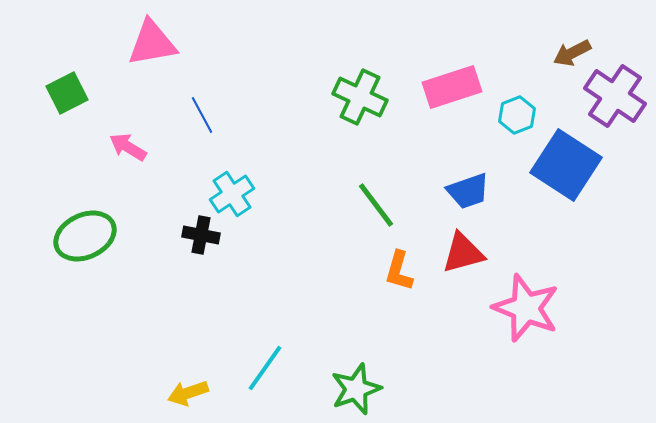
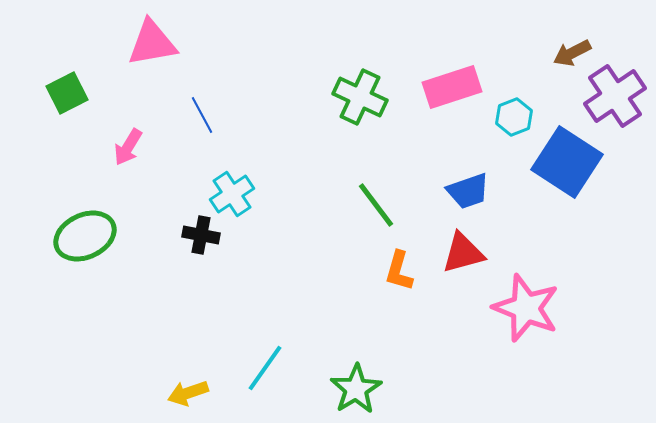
purple cross: rotated 22 degrees clockwise
cyan hexagon: moved 3 px left, 2 px down
pink arrow: rotated 90 degrees counterclockwise
blue square: moved 1 px right, 3 px up
green star: rotated 12 degrees counterclockwise
